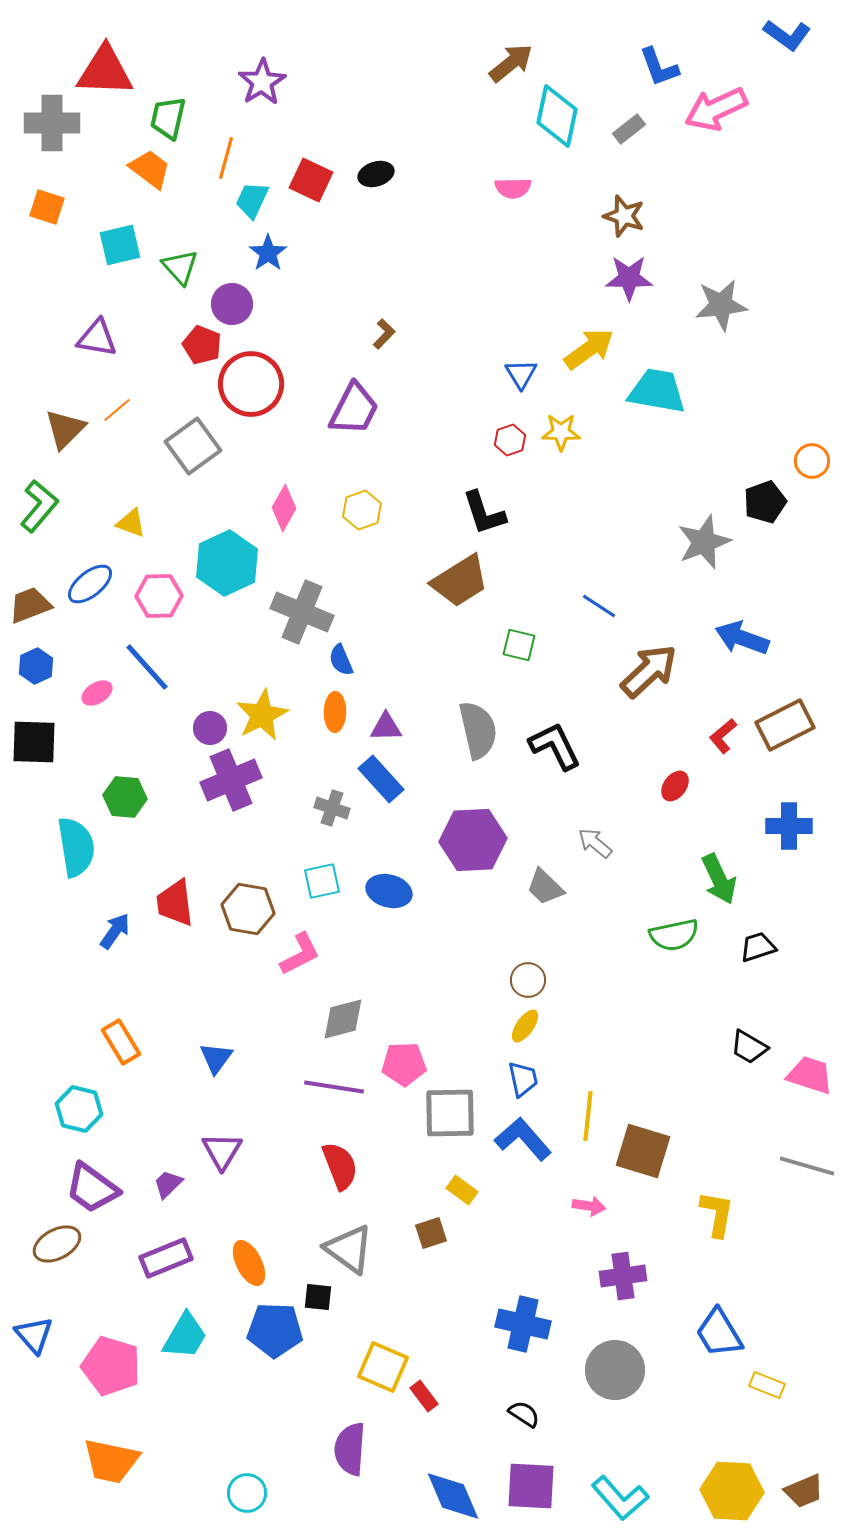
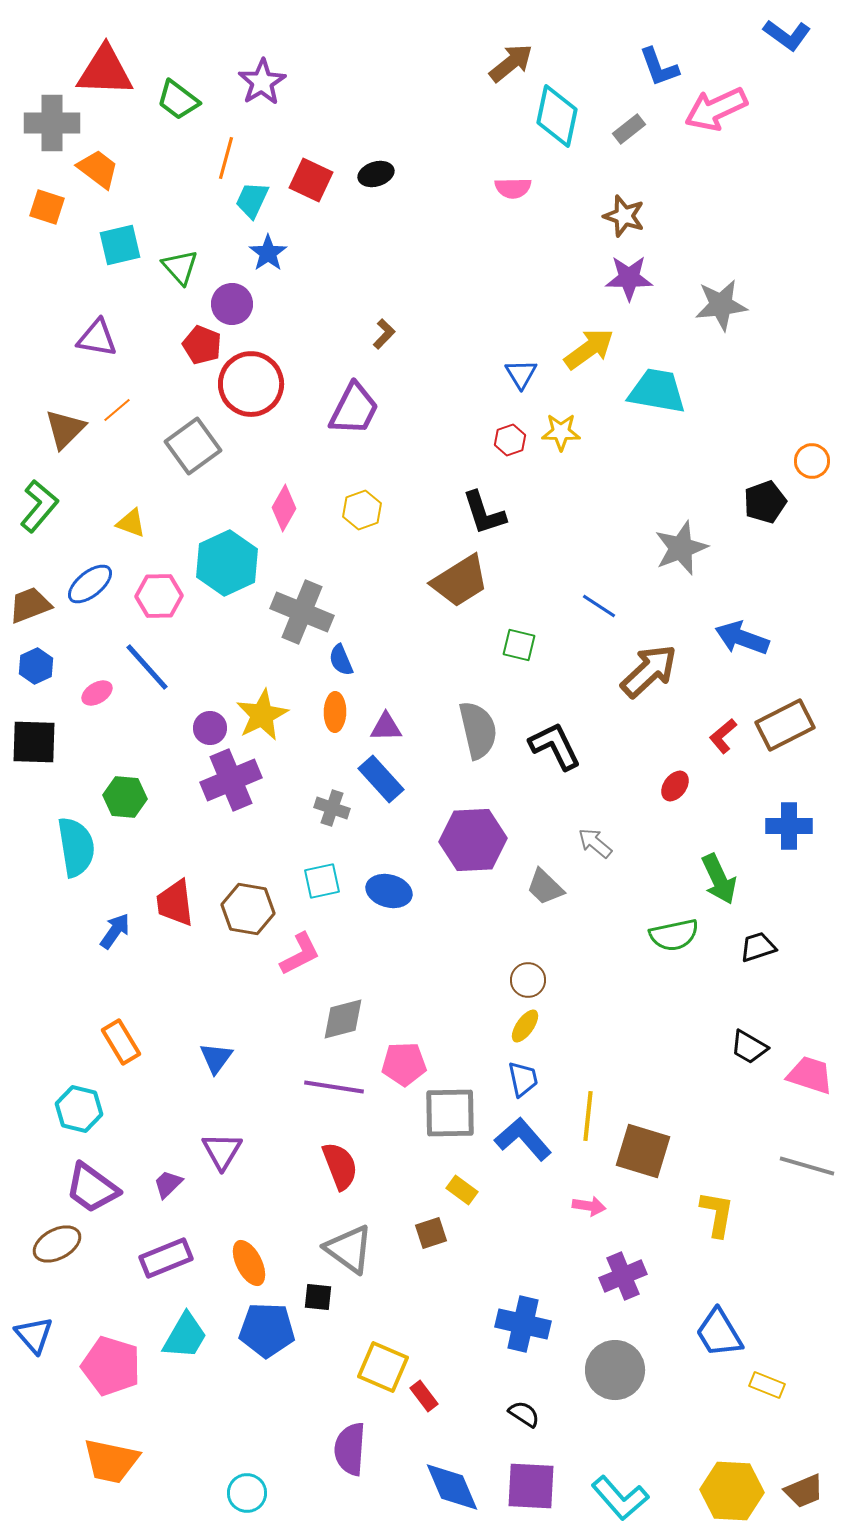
green trapezoid at (168, 118): moved 10 px right, 18 px up; rotated 66 degrees counterclockwise
orange trapezoid at (150, 169): moved 52 px left
gray star at (704, 542): moved 23 px left, 6 px down
purple cross at (623, 1276): rotated 15 degrees counterclockwise
blue pentagon at (275, 1330): moved 8 px left
blue diamond at (453, 1496): moved 1 px left, 9 px up
